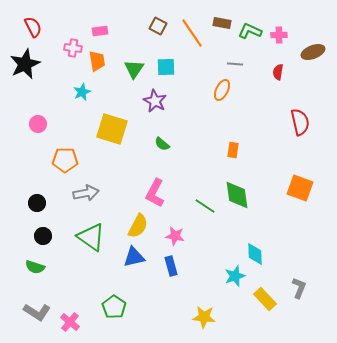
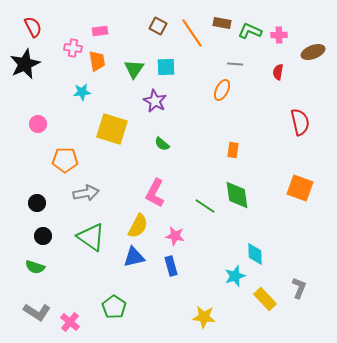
cyan star at (82, 92): rotated 18 degrees clockwise
